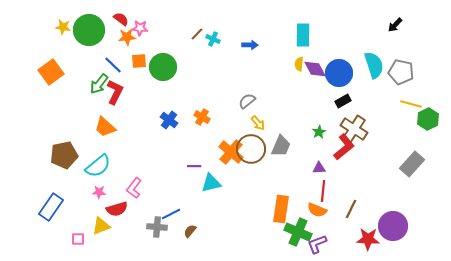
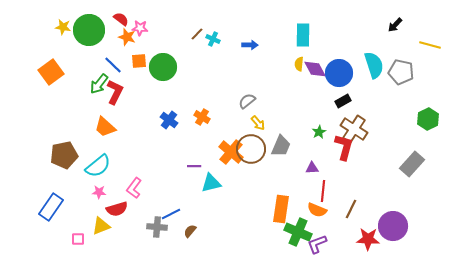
orange star at (127, 37): rotated 24 degrees clockwise
yellow line at (411, 104): moved 19 px right, 59 px up
red L-shape at (344, 147): rotated 36 degrees counterclockwise
purple triangle at (319, 168): moved 7 px left
